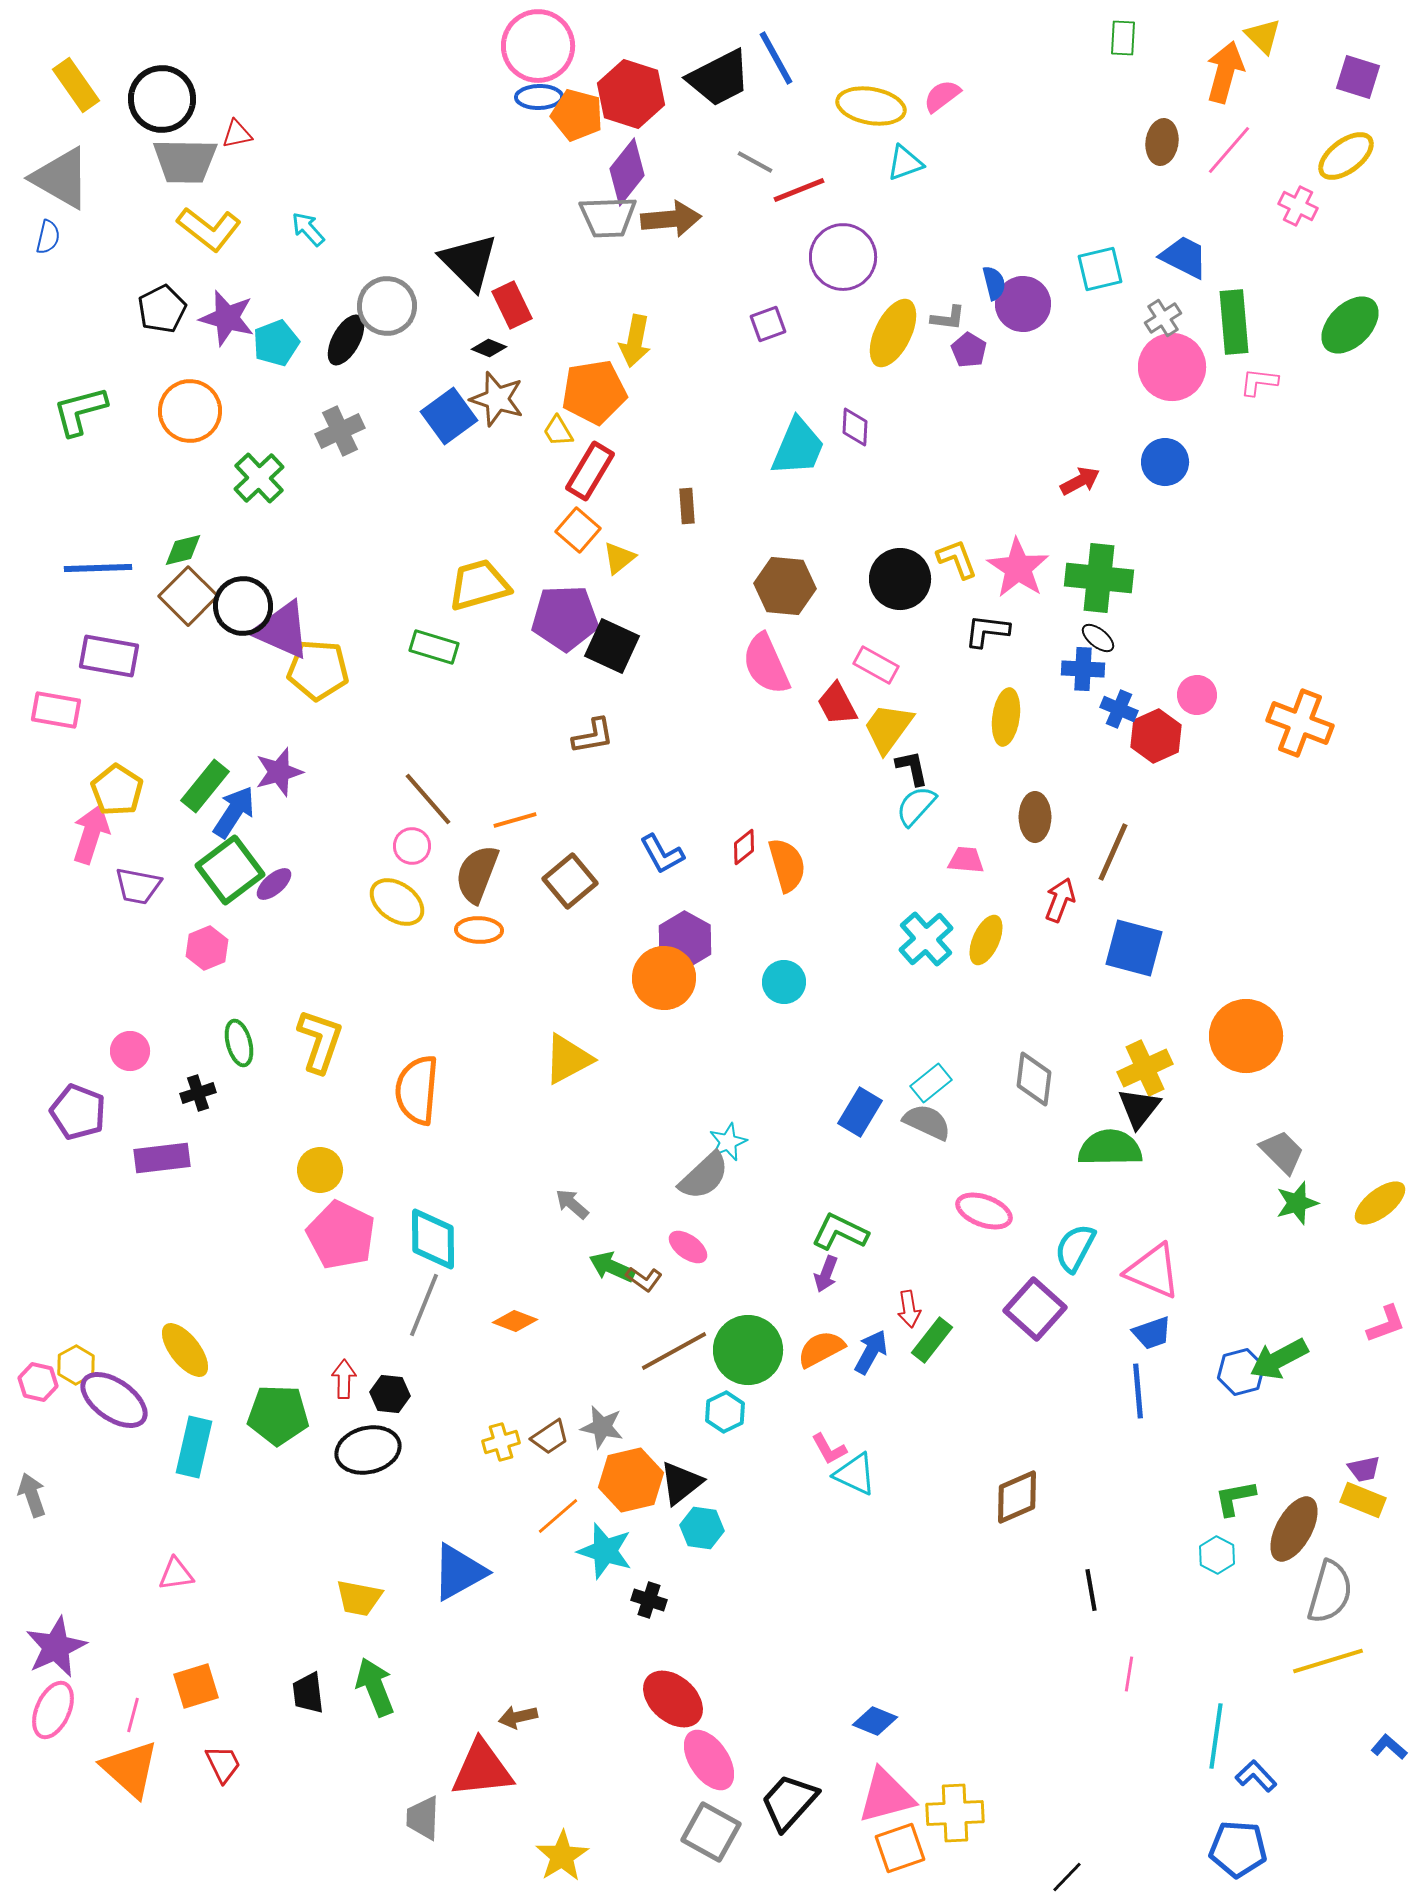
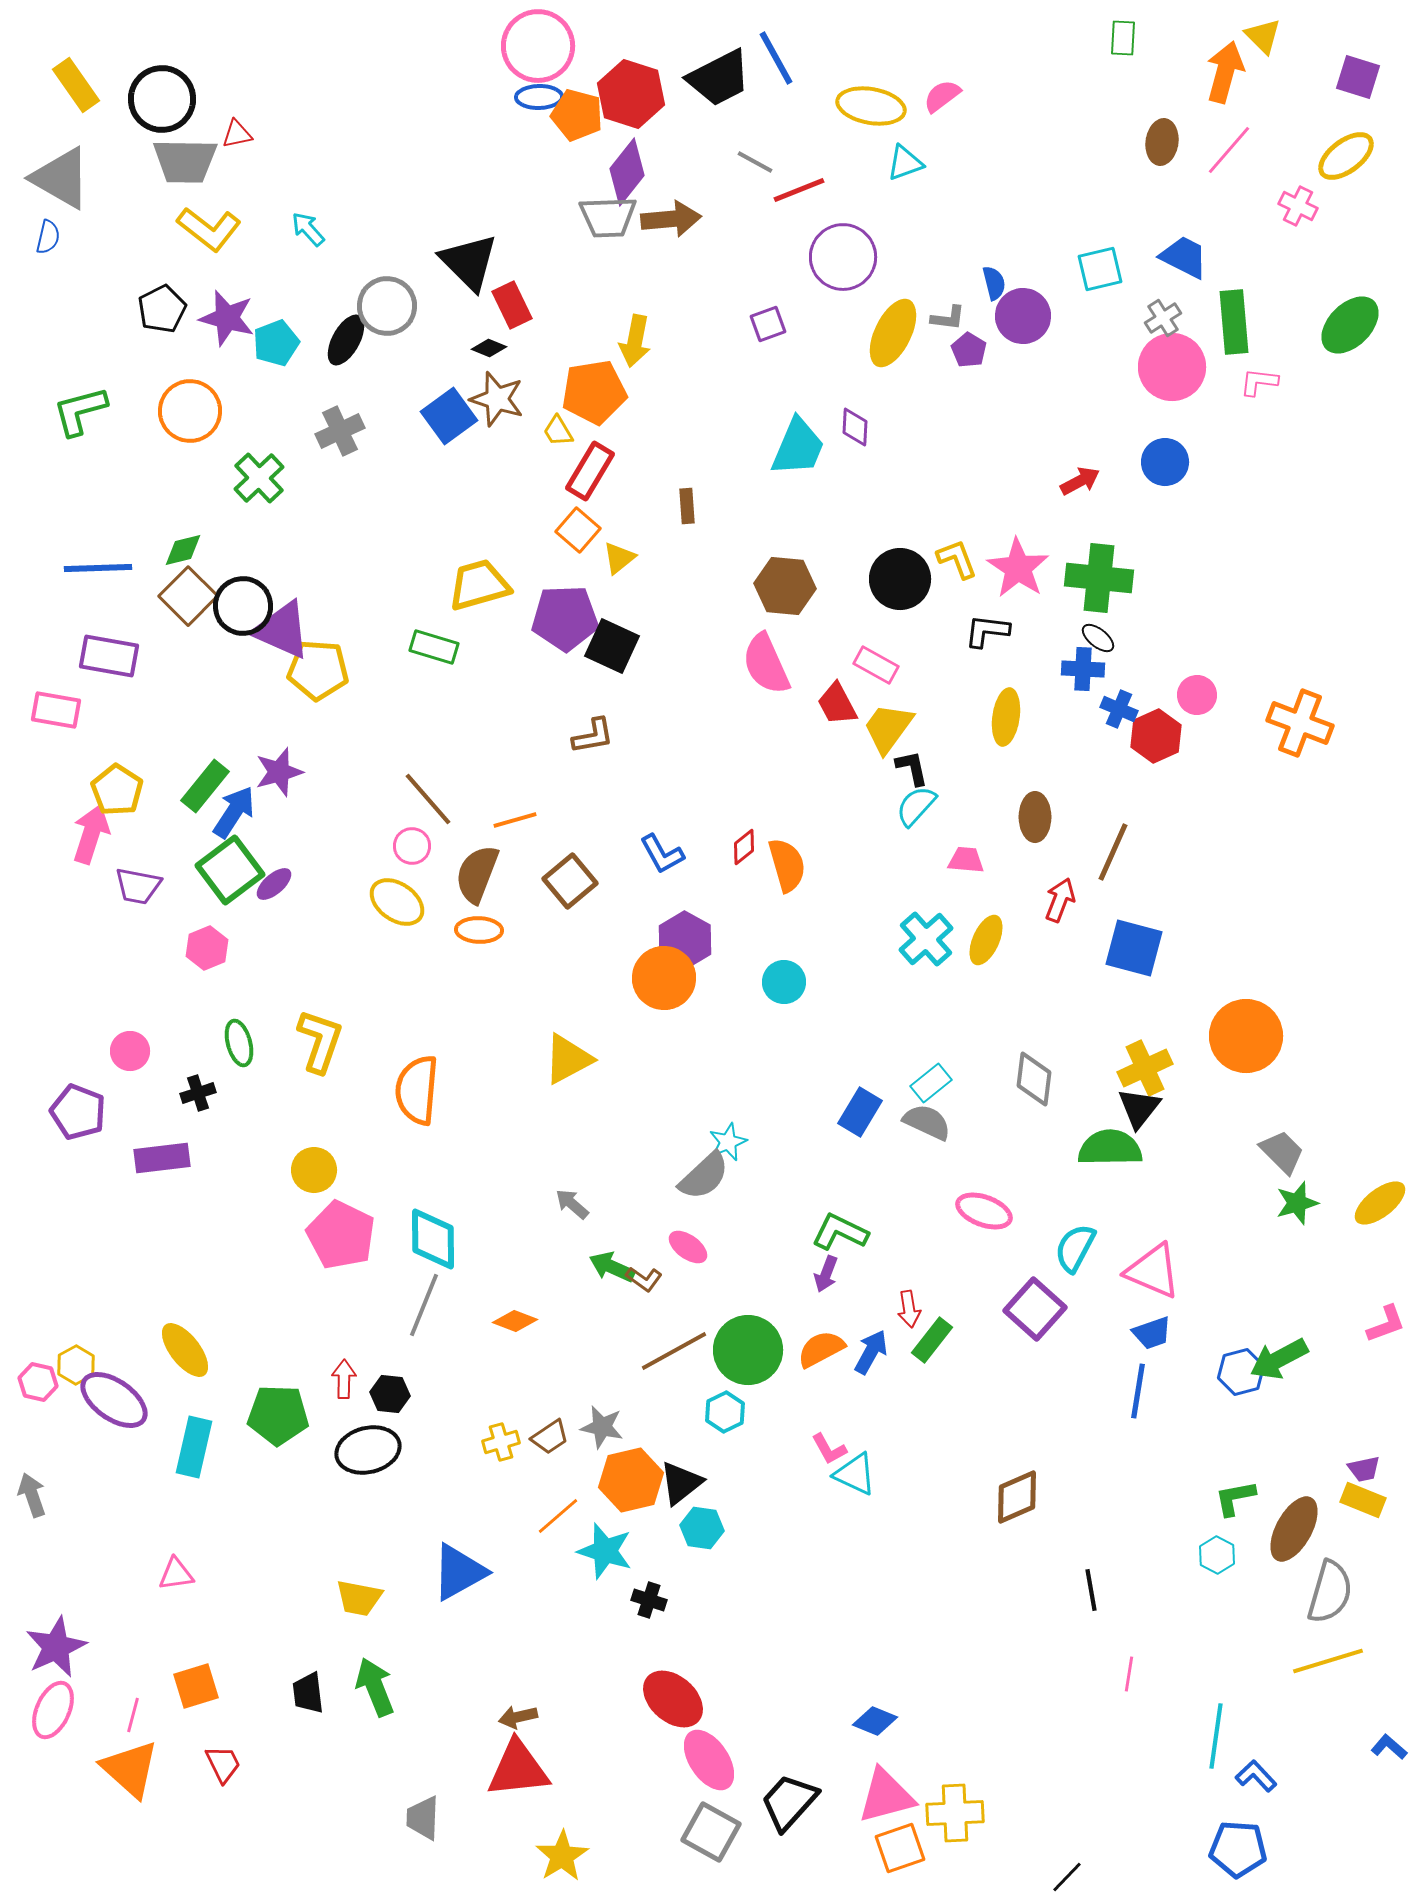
purple circle at (1023, 304): moved 12 px down
yellow circle at (320, 1170): moved 6 px left
blue line at (1138, 1391): rotated 14 degrees clockwise
red triangle at (482, 1769): moved 36 px right
